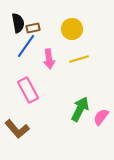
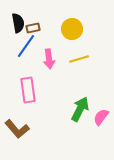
pink rectangle: rotated 20 degrees clockwise
